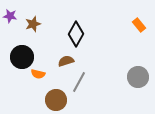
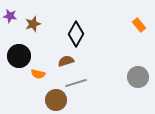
black circle: moved 3 px left, 1 px up
gray line: moved 3 px left, 1 px down; rotated 45 degrees clockwise
